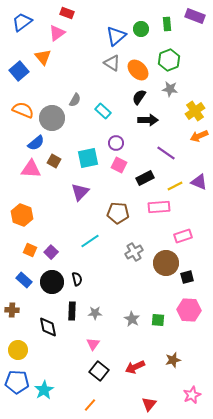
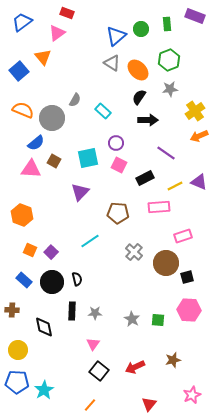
gray star at (170, 89): rotated 14 degrees counterclockwise
gray cross at (134, 252): rotated 18 degrees counterclockwise
black diamond at (48, 327): moved 4 px left
